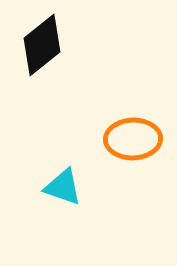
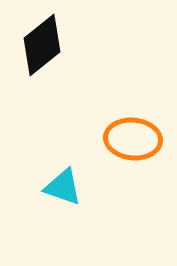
orange ellipse: rotated 8 degrees clockwise
